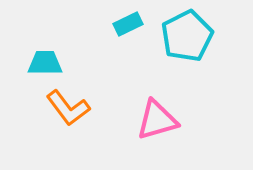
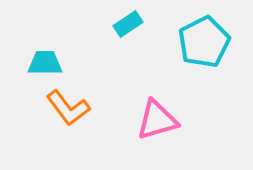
cyan rectangle: rotated 8 degrees counterclockwise
cyan pentagon: moved 17 px right, 6 px down
